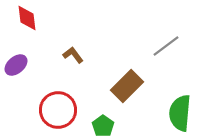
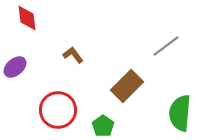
purple ellipse: moved 1 px left, 2 px down
